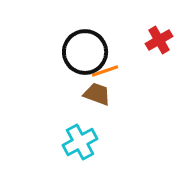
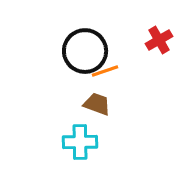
black circle: moved 1 px up
brown trapezoid: moved 10 px down
cyan cross: rotated 28 degrees clockwise
